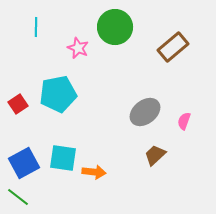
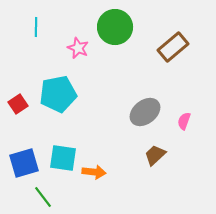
blue square: rotated 12 degrees clockwise
green line: moved 25 px right; rotated 15 degrees clockwise
